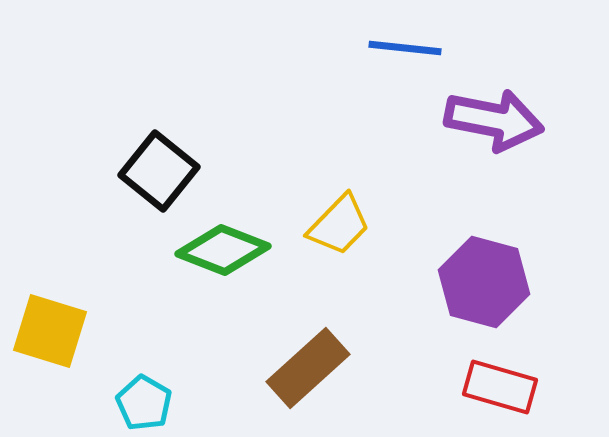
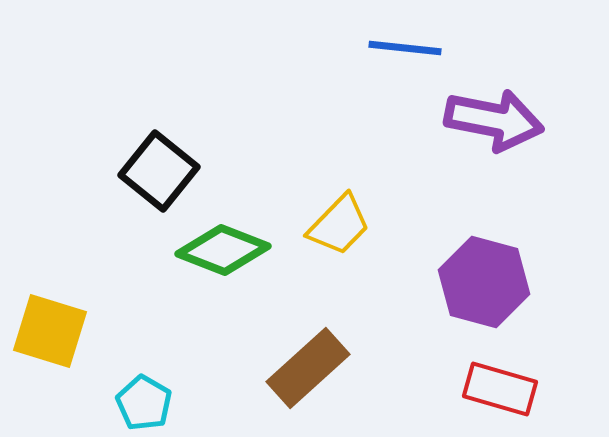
red rectangle: moved 2 px down
